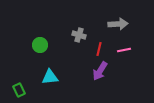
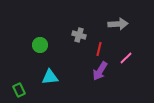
pink line: moved 2 px right, 8 px down; rotated 32 degrees counterclockwise
